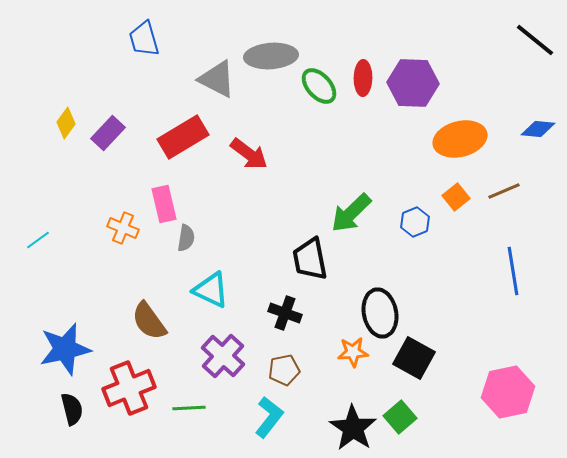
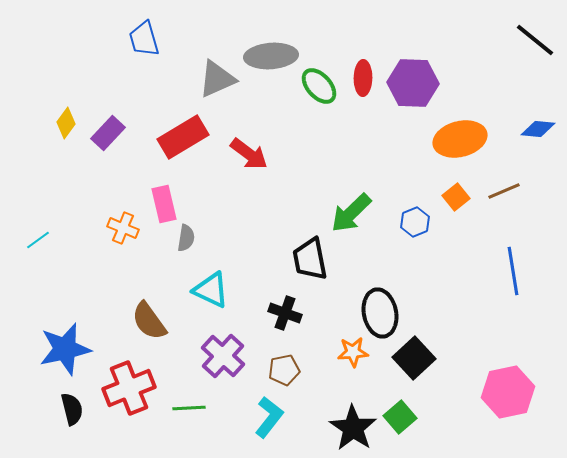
gray triangle: rotated 51 degrees counterclockwise
black square: rotated 18 degrees clockwise
